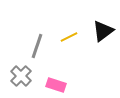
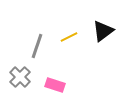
gray cross: moved 1 px left, 1 px down
pink rectangle: moved 1 px left
